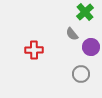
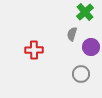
gray semicircle: rotated 56 degrees clockwise
